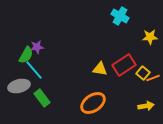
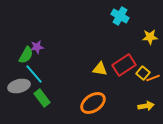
cyan line: moved 4 px down
